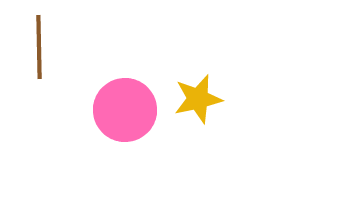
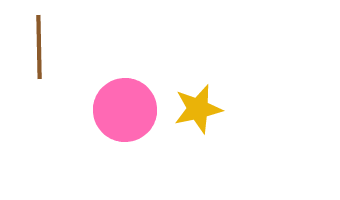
yellow star: moved 10 px down
